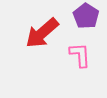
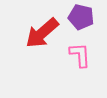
purple pentagon: moved 5 px left, 1 px down; rotated 20 degrees counterclockwise
